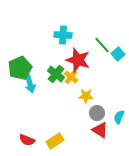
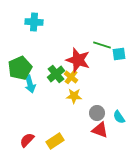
cyan cross: moved 29 px left, 13 px up
green line: rotated 30 degrees counterclockwise
cyan square: moved 1 px right; rotated 32 degrees clockwise
green cross: rotated 12 degrees clockwise
yellow star: moved 12 px left
cyan semicircle: rotated 56 degrees counterclockwise
red triangle: rotated 12 degrees counterclockwise
red semicircle: rotated 112 degrees clockwise
